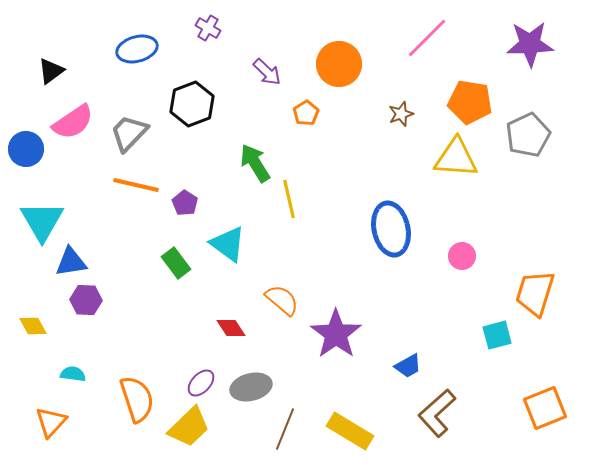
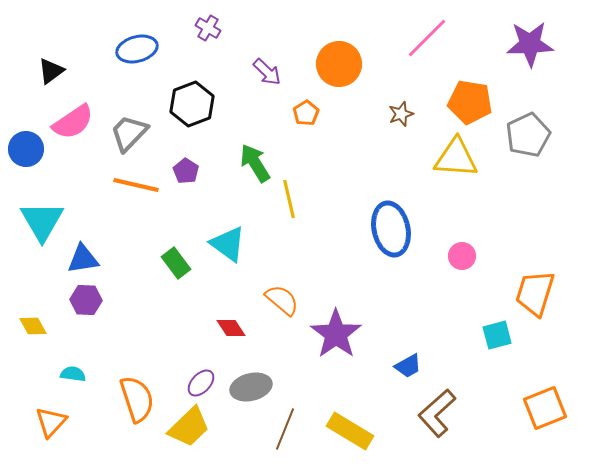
purple pentagon at (185, 203): moved 1 px right, 32 px up
blue triangle at (71, 262): moved 12 px right, 3 px up
